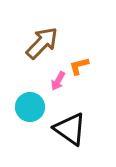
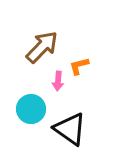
brown arrow: moved 4 px down
pink arrow: rotated 24 degrees counterclockwise
cyan circle: moved 1 px right, 2 px down
